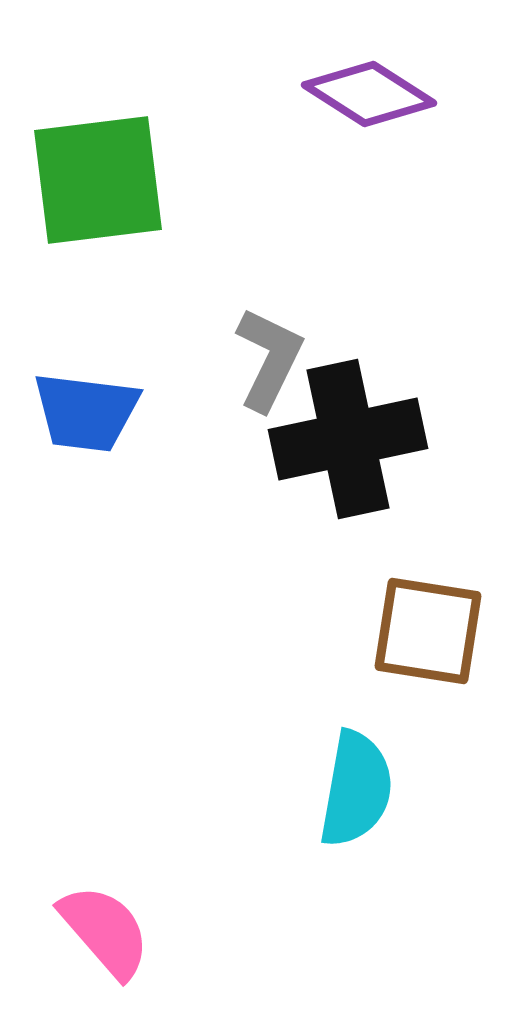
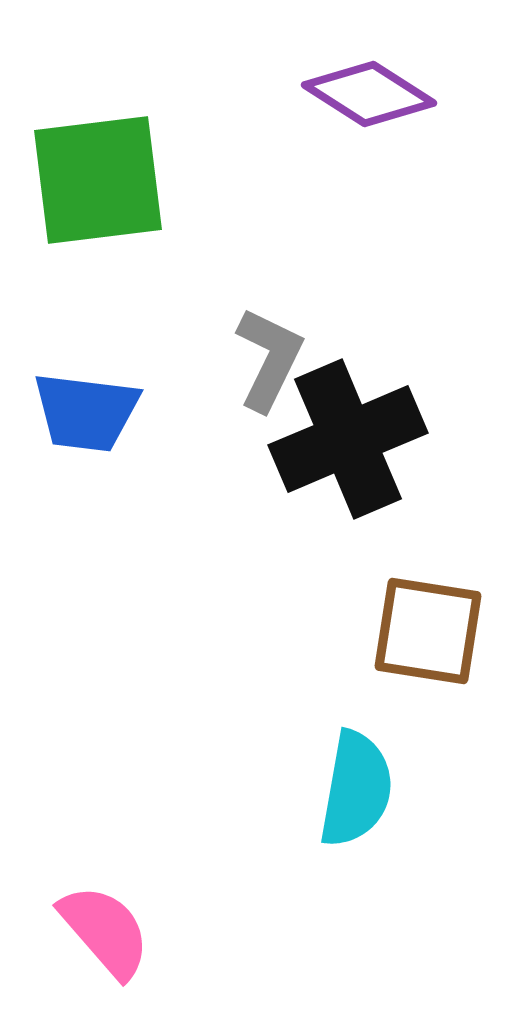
black cross: rotated 11 degrees counterclockwise
